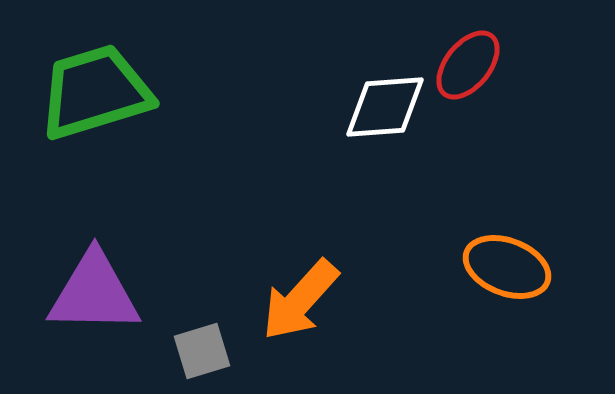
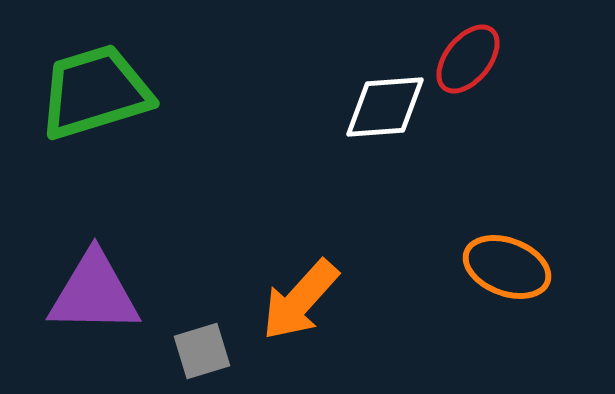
red ellipse: moved 6 px up
